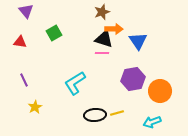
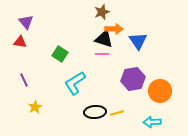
purple triangle: moved 11 px down
green square: moved 6 px right, 21 px down; rotated 28 degrees counterclockwise
pink line: moved 1 px down
black ellipse: moved 3 px up
cyan arrow: rotated 18 degrees clockwise
